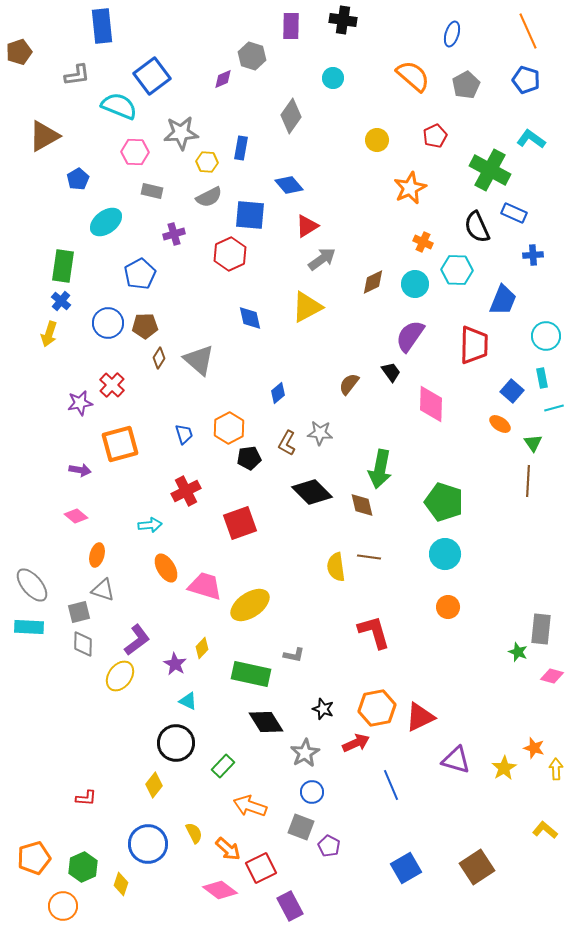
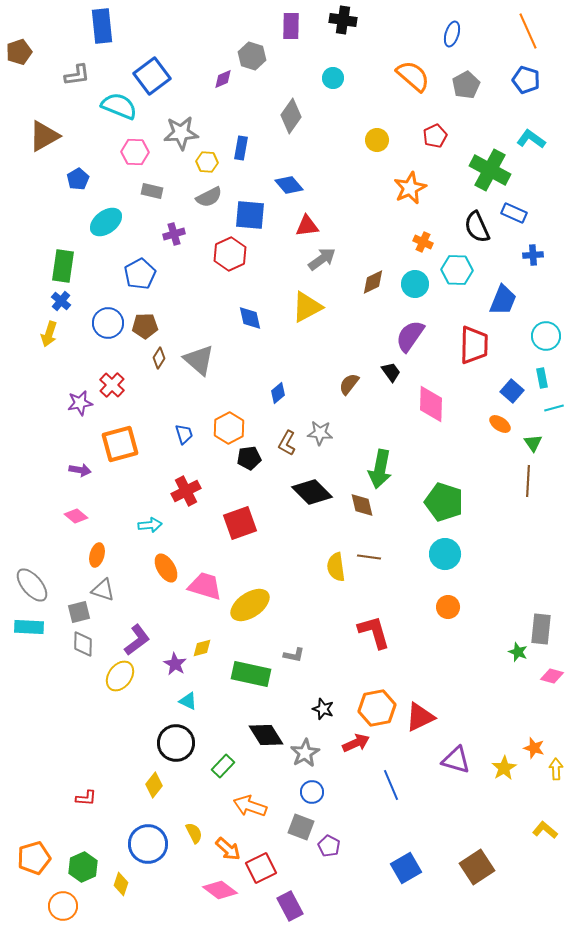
red triangle at (307, 226): rotated 25 degrees clockwise
yellow diamond at (202, 648): rotated 30 degrees clockwise
black diamond at (266, 722): moved 13 px down
